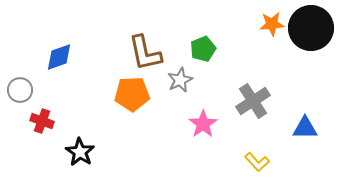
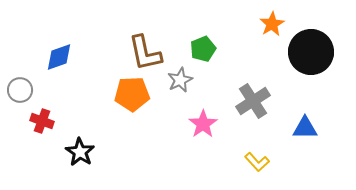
orange star: rotated 25 degrees counterclockwise
black circle: moved 24 px down
